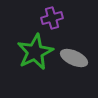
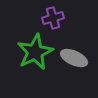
purple cross: moved 1 px right
